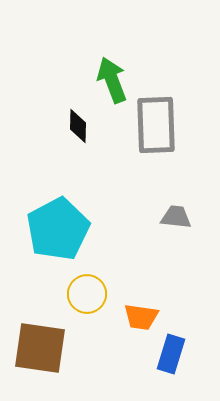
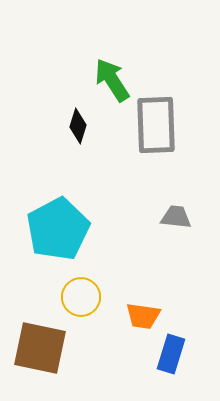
green arrow: rotated 12 degrees counterclockwise
black diamond: rotated 16 degrees clockwise
yellow circle: moved 6 px left, 3 px down
orange trapezoid: moved 2 px right, 1 px up
brown square: rotated 4 degrees clockwise
